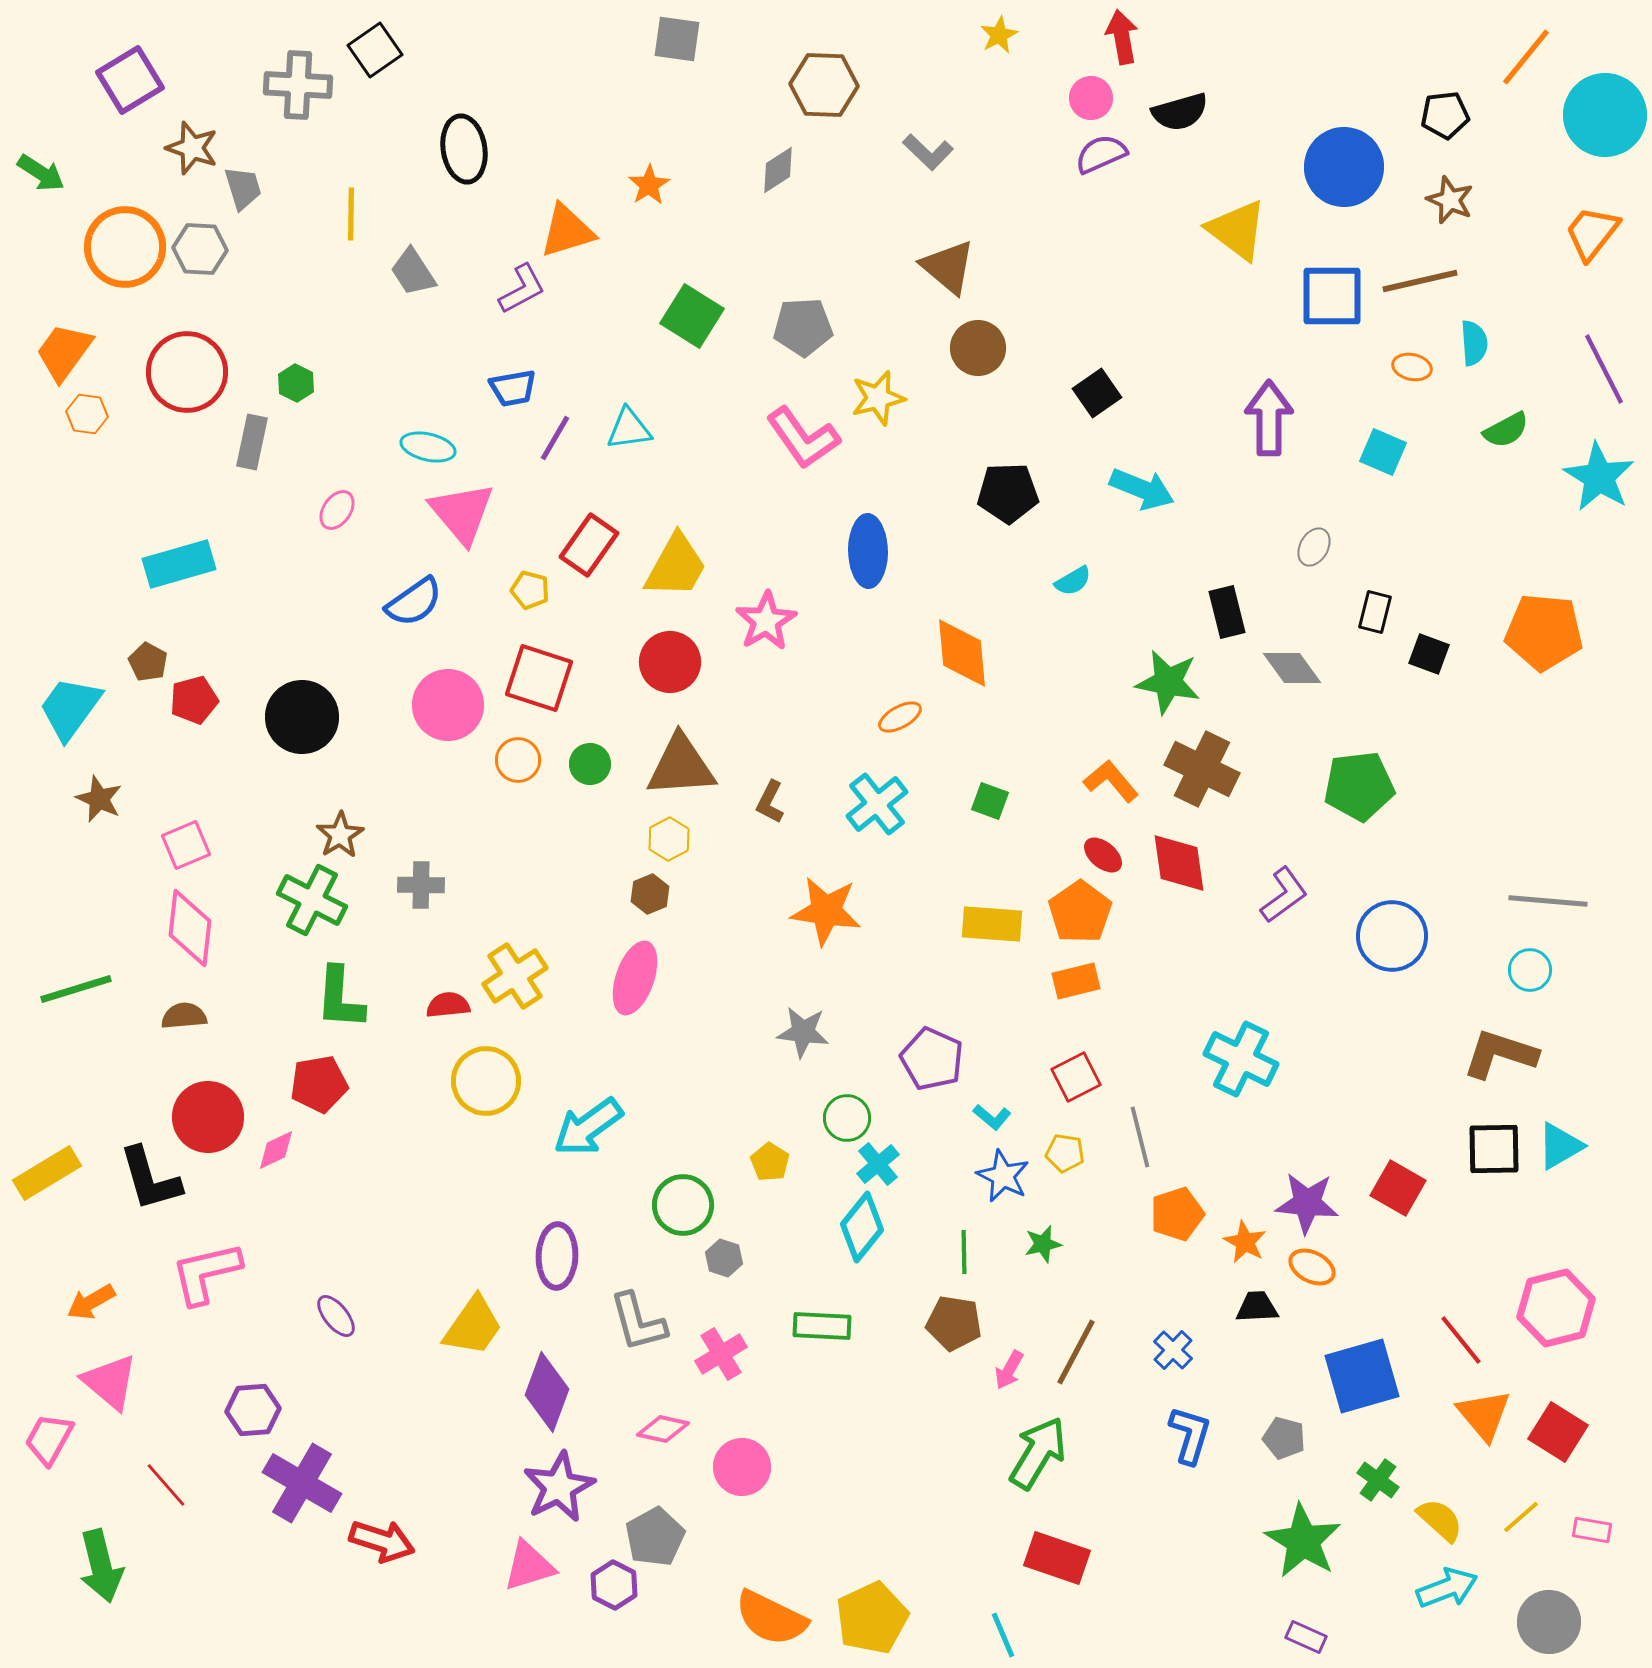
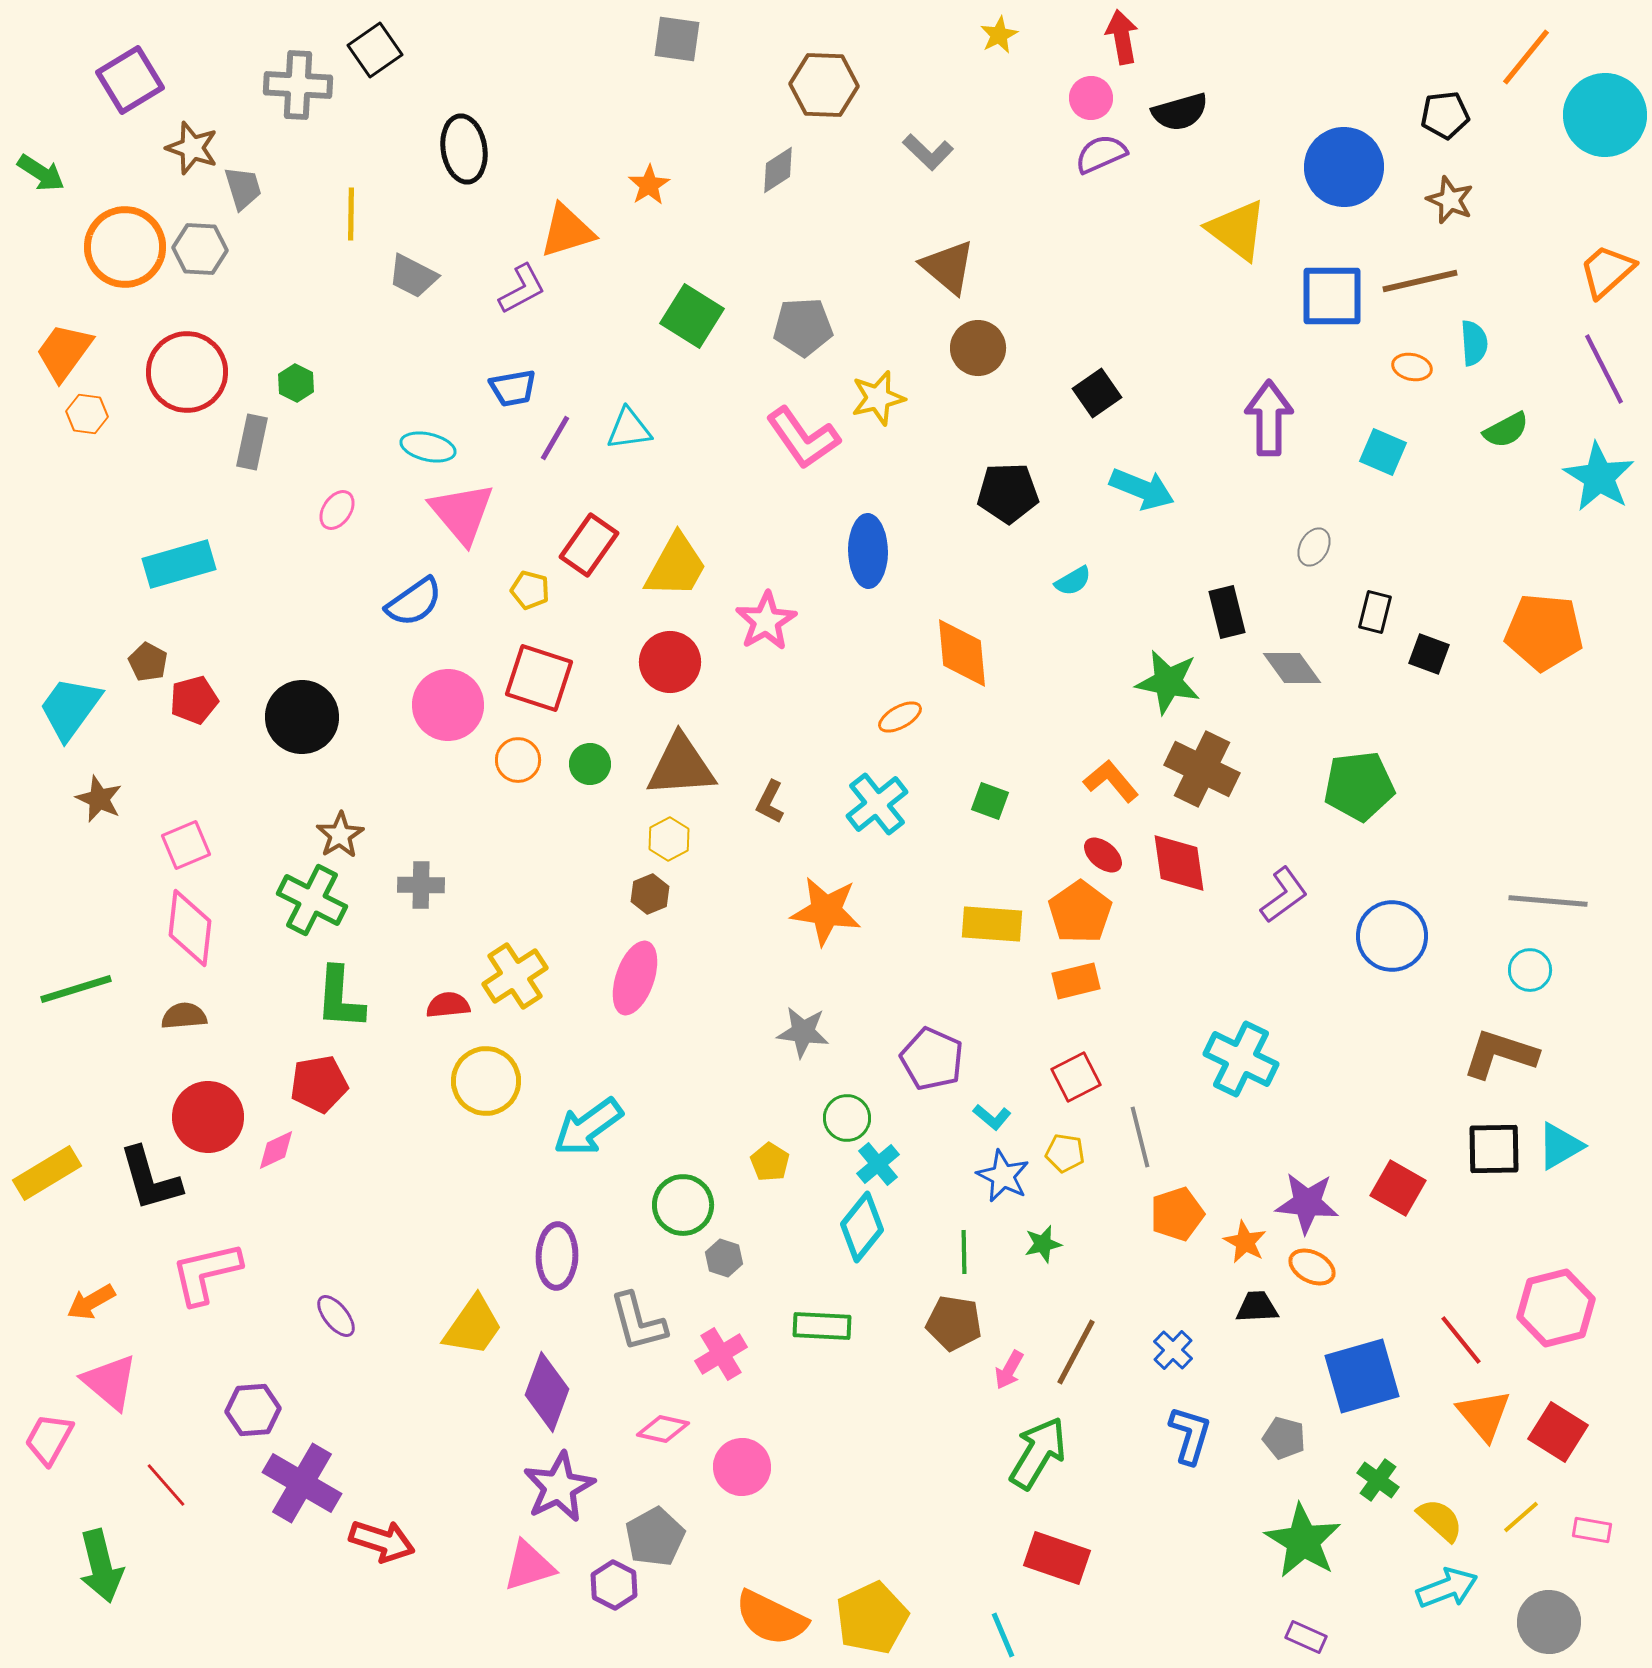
orange trapezoid at (1592, 233): moved 15 px right, 38 px down; rotated 10 degrees clockwise
gray trapezoid at (413, 272): moved 4 px down; rotated 30 degrees counterclockwise
